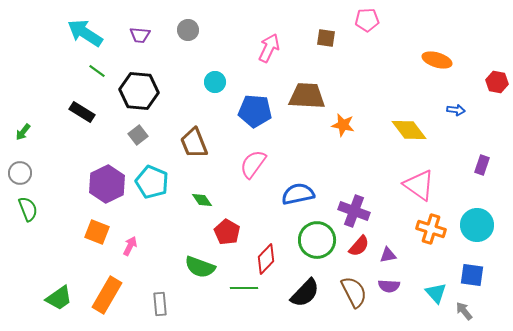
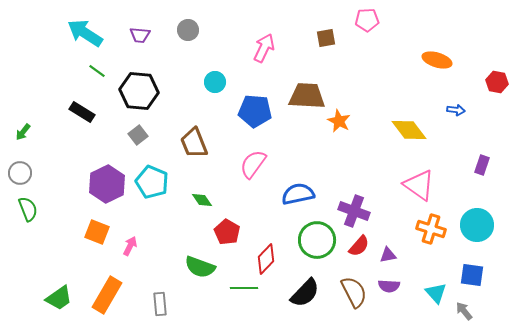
brown square at (326, 38): rotated 18 degrees counterclockwise
pink arrow at (269, 48): moved 5 px left
orange star at (343, 125): moved 4 px left, 4 px up; rotated 15 degrees clockwise
